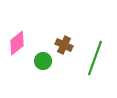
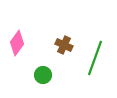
pink diamond: rotated 15 degrees counterclockwise
green circle: moved 14 px down
